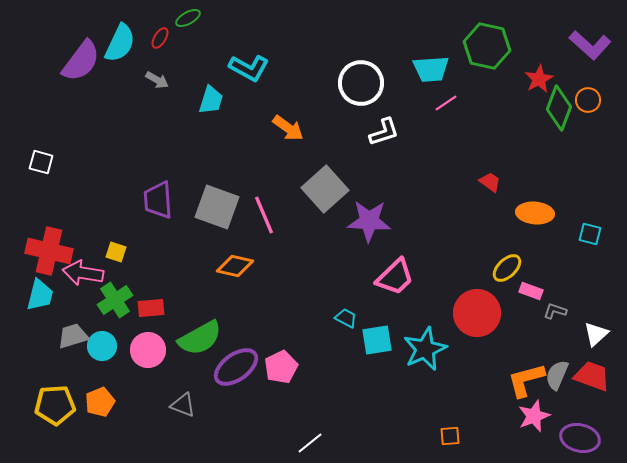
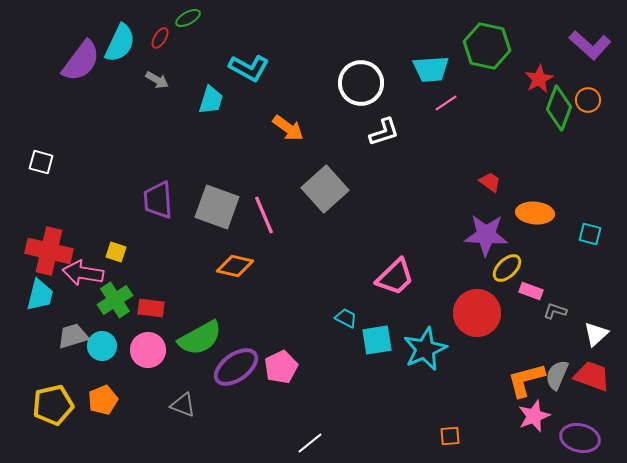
purple star at (369, 221): moved 117 px right, 14 px down
red rectangle at (151, 308): rotated 12 degrees clockwise
orange pentagon at (100, 402): moved 3 px right, 2 px up
yellow pentagon at (55, 405): moved 2 px left; rotated 9 degrees counterclockwise
